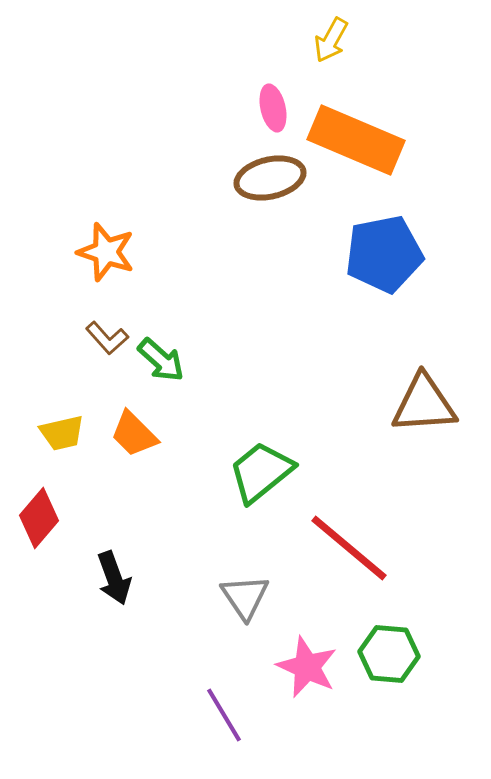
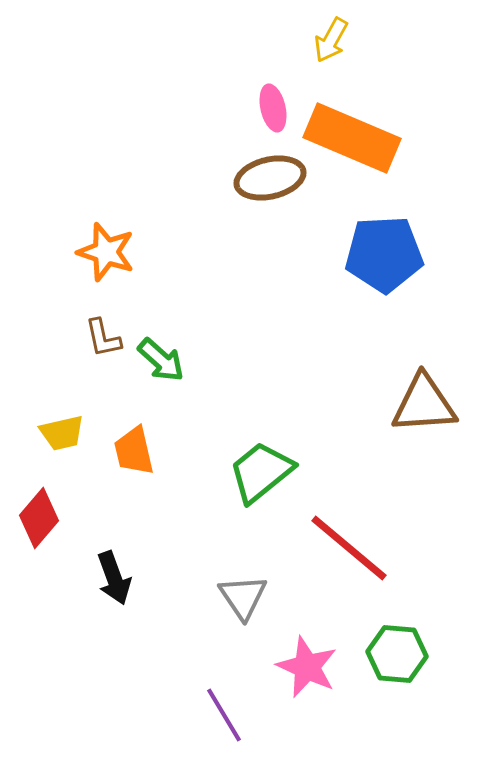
orange rectangle: moved 4 px left, 2 px up
blue pentagon: rotated 8 degrees clockwise
brown L-shape: moved 4 px left; rotated 30 degrees clockwise
orange trapezoid: moved 17 px down; rotated 32 degrees clockwise
gray triangle: moved 2 px left
green hexagon: moved 8 px right
